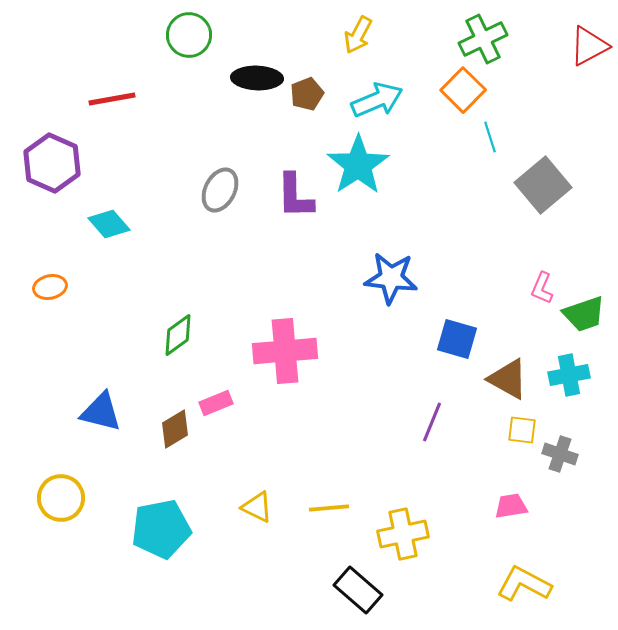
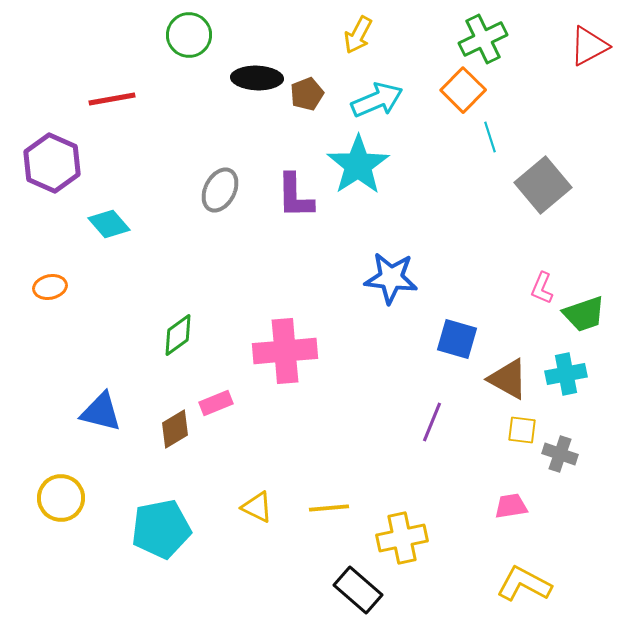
cyan cross: moved 3 px left, 1 px up
yellow cross: moved 1 px left, 4 px down
